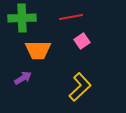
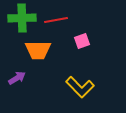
red line: moved 15 px left, 3 px down
pink square: rotated 14 degrees clockwise
purple arrow: moved 6 px left
yellow L-shape: rotated 88 degrees clockwise
